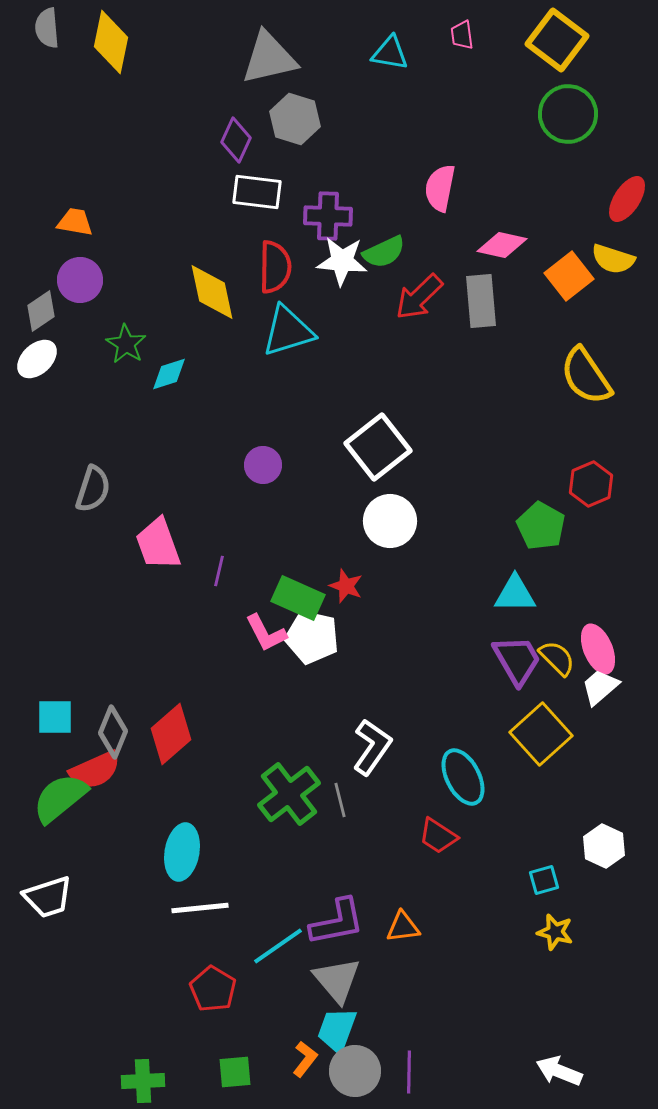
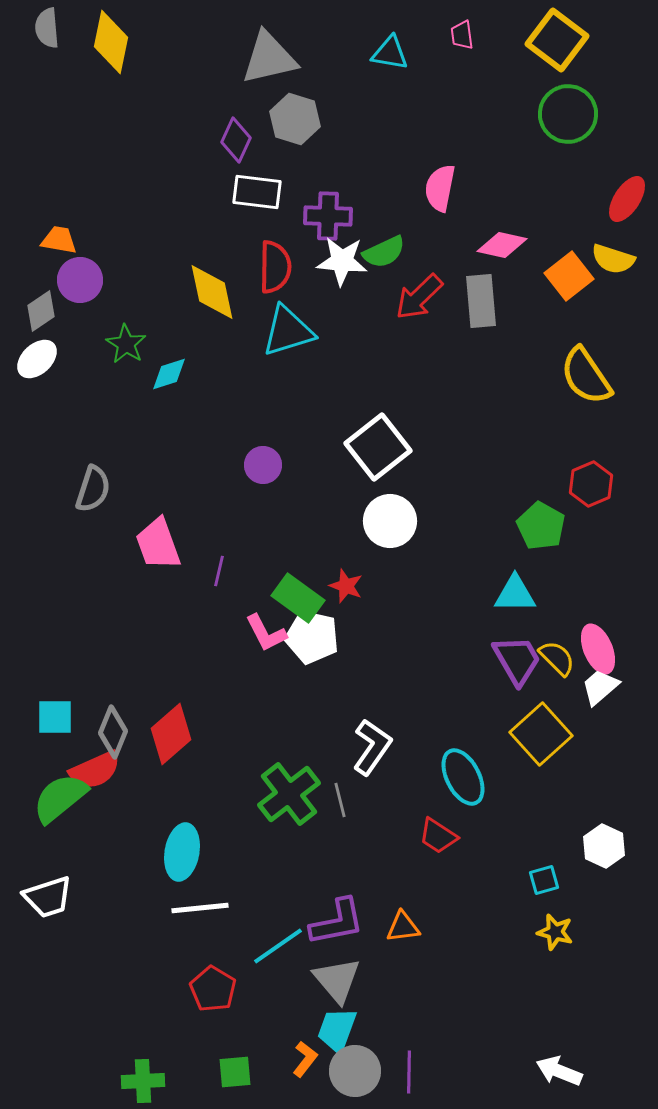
orange trapezoid at (75, 222): moved 16 px left, 18 px down
green rectangle at (298, 598): rotated 12 degrees clockwise
